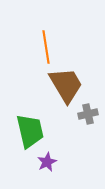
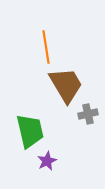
purple star: moved 1 px up
